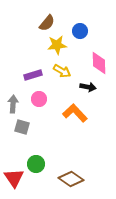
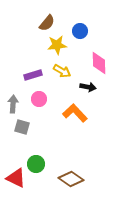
red triangle: moved 2 px right; rotated 30 degrees counterclockwise
